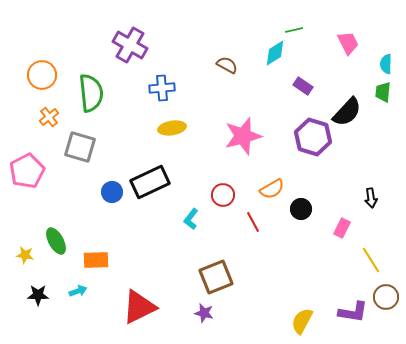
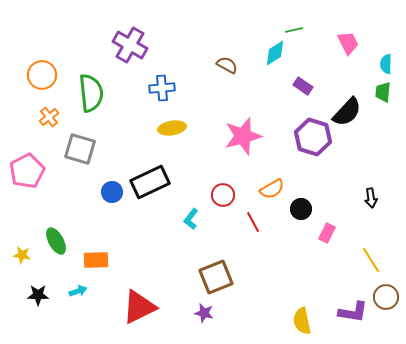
gray square: moved 2 px down
pink rectangle: moved 15 px left, 5 px down
yellow star: moved 3 px left
yellow semicircle: rotated 40 degrees counterclockwise
